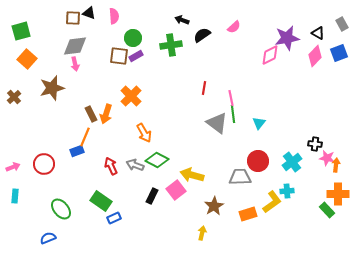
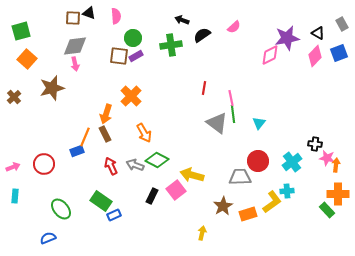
pink semicircle at (114, 16): moved 2 px right
brown rectangle at (91, 114): moved 14 px right, 20 px down
brown star at (214, 206): moved 9 px right
blue rectangle at (114, 218): moved 3 px up
